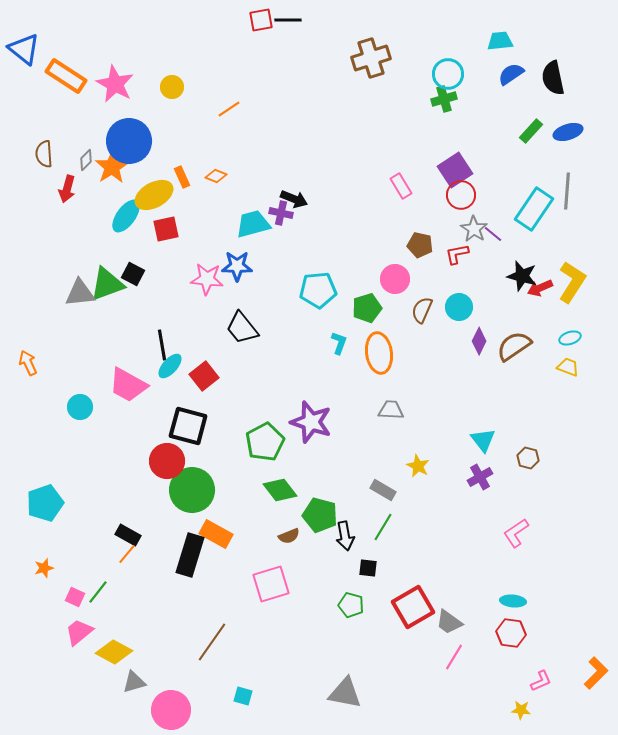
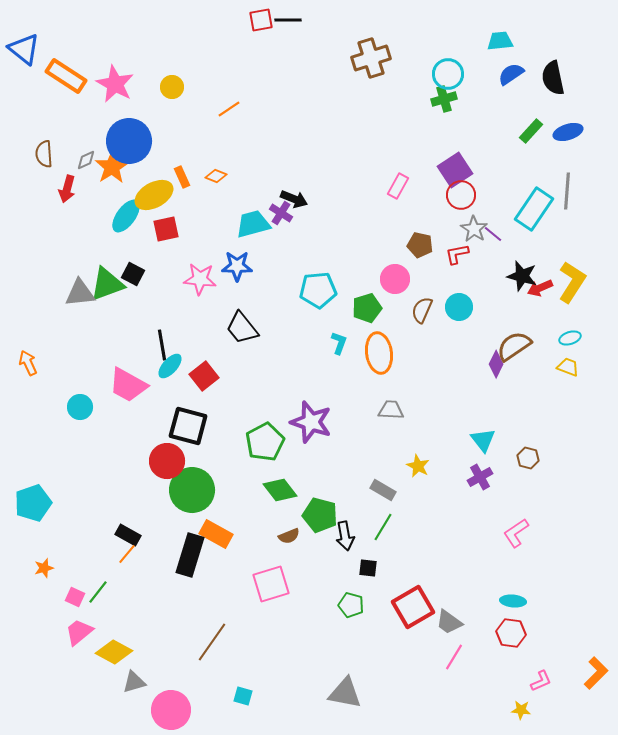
gray diamond at (86, 160): rotated 20 degrees clockwise
pink rectangle at (401, 186): moved 3 px left; rotated 60 degrees clockwise
purple cross at (281, 213): rotated 20 degrees clockwise
pink star at (207, 279): moved 7 px left
purple diamond at (479, 341): moved 17 px right, 23 px down
cyan pentagon at (45, 503): moved 12 px left
